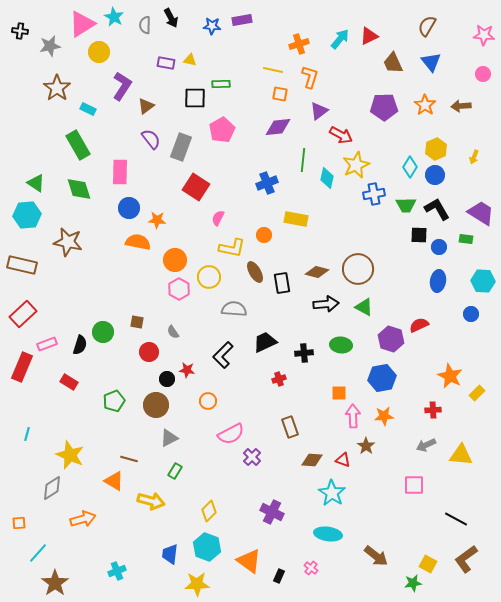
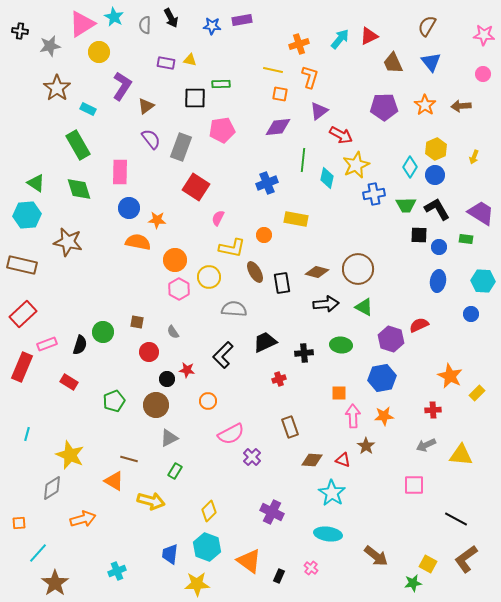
pink pentagon at (222, 130): rotated 20 degrees clockwise
